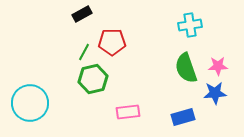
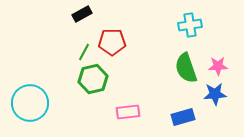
blue star: moved 1 px down
